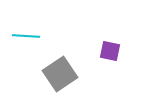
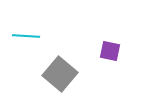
gray square: rotated 16 degrees counterclockwise
